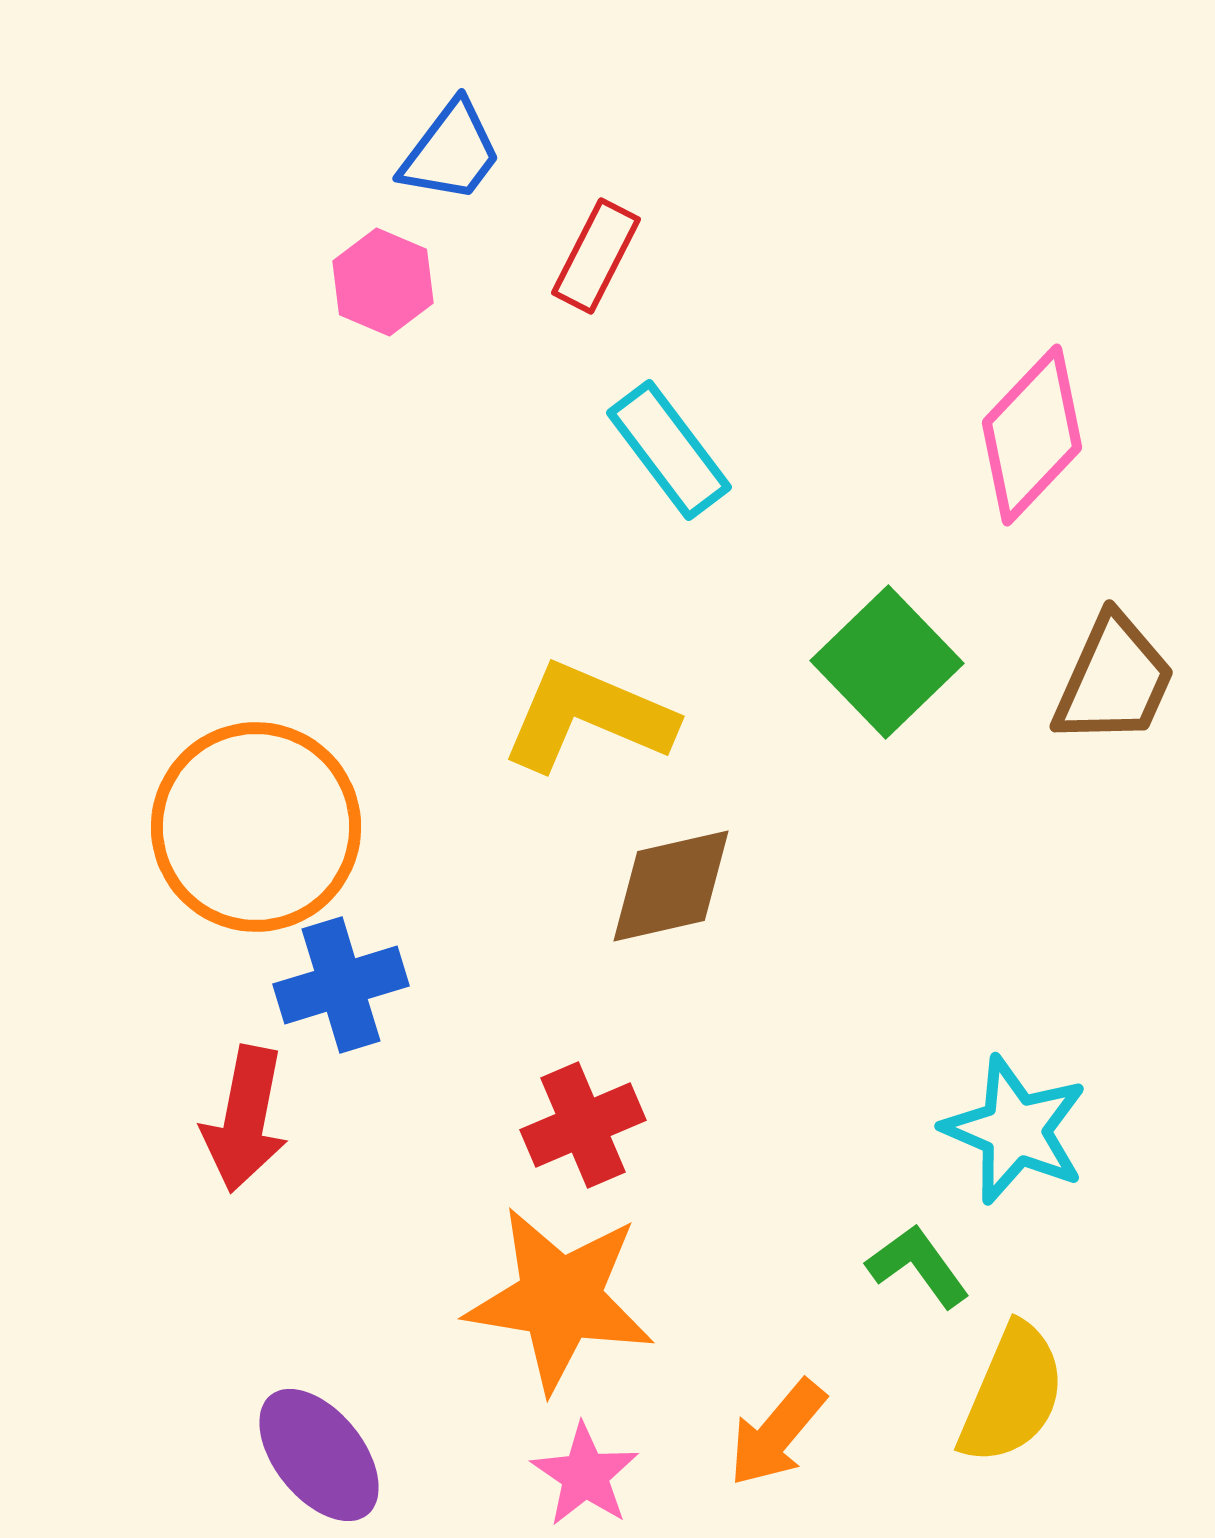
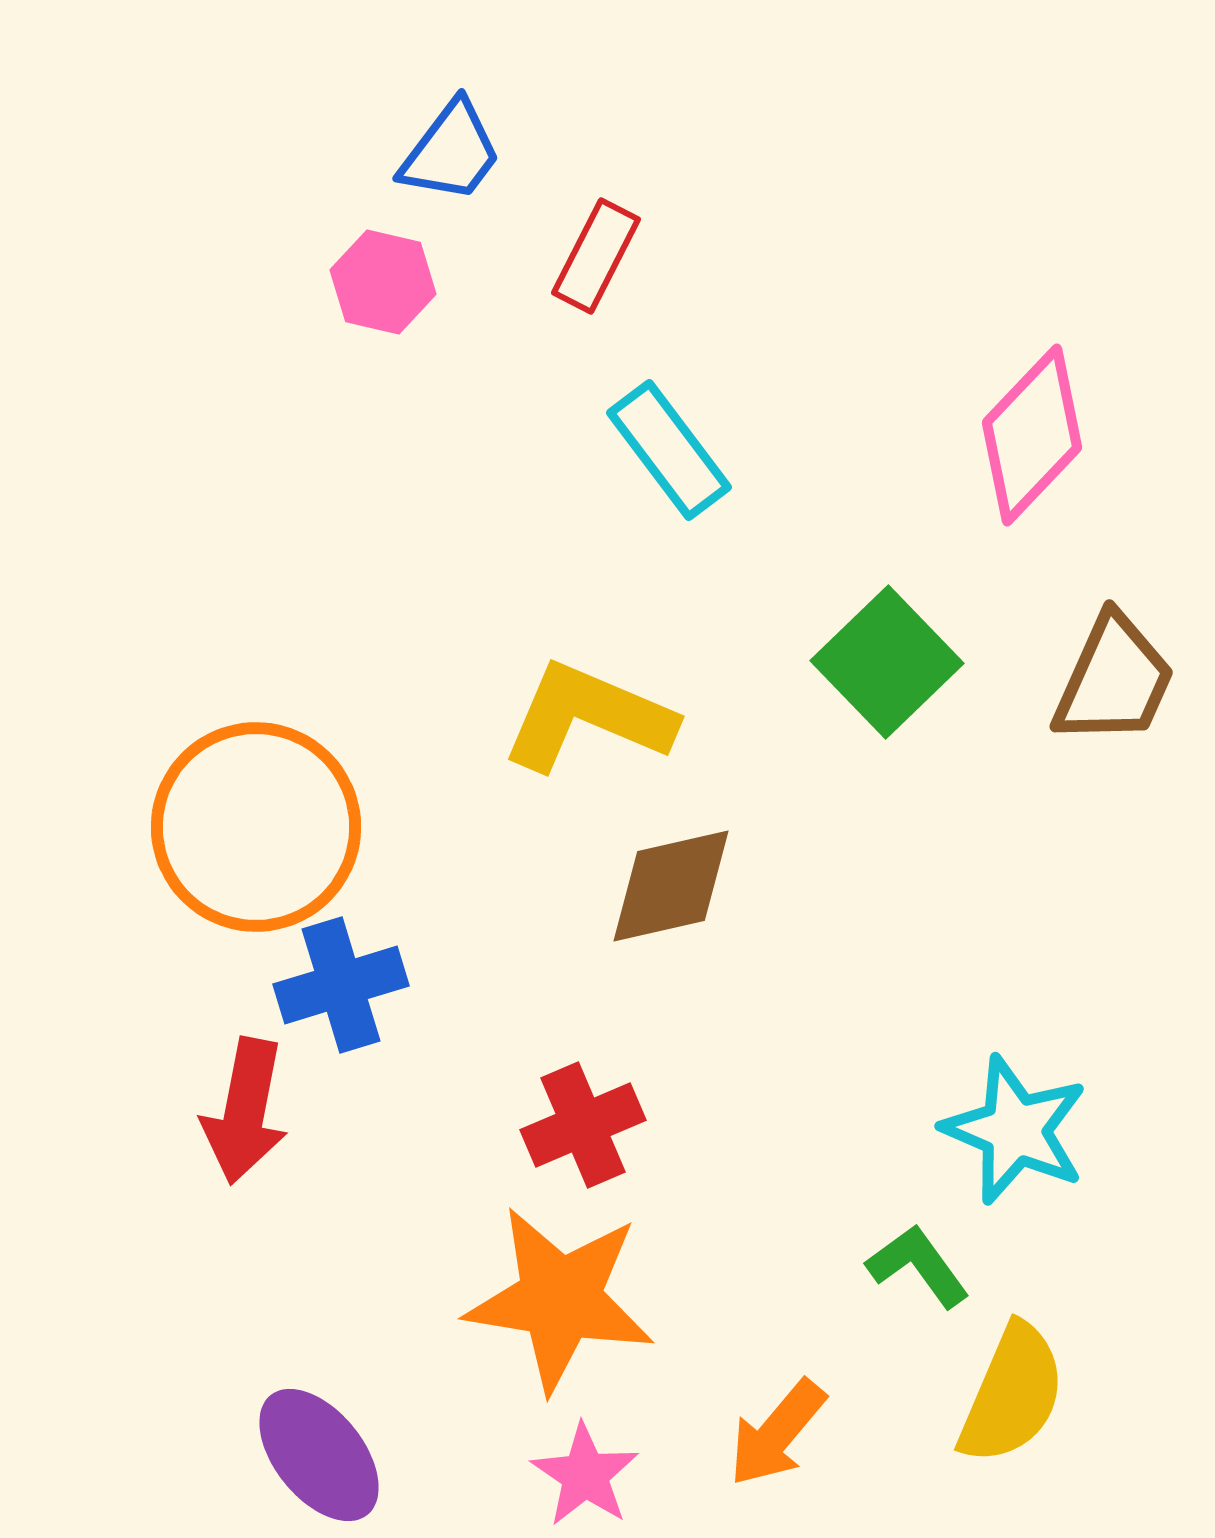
pink hexagon: rotated 10 degrees counterclockwise
red arrow: moved 8 px up
